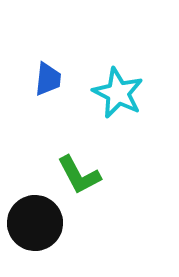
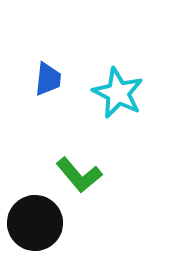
green L-shape: rotated 12 degrees counterclockwise
